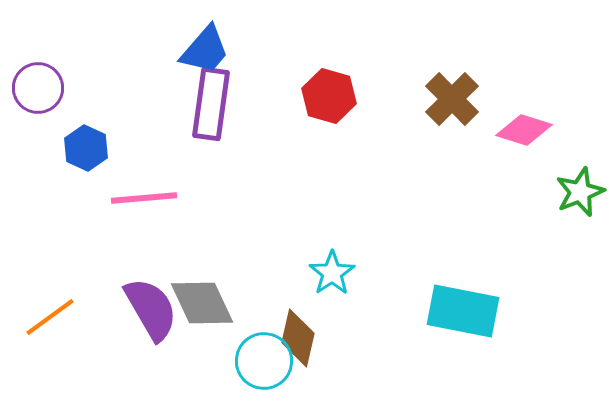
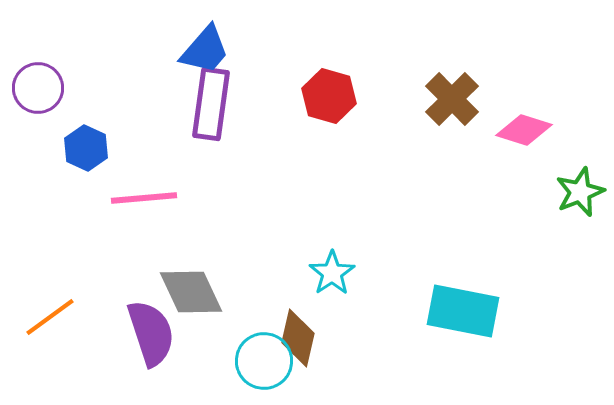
gray diamond: moved 11 px left, 11 px up
purple semicircle: moved 24 px down; rotated 12 degrees clockwise
